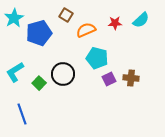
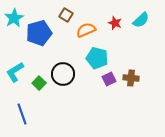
red star: rotated 24 degrees clockwise
